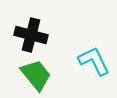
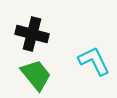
black cross: moved 1 px right, 1 px up
